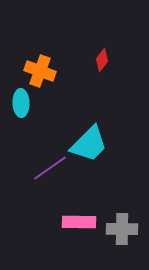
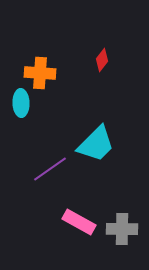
orange cross: moved 2 px down; rotated 16 degrees counterclockwise
cyan trapezoid: moved 7 px right
purple line: moved 1 px down
pink rectangle: rotated 28 degrees clockwise
